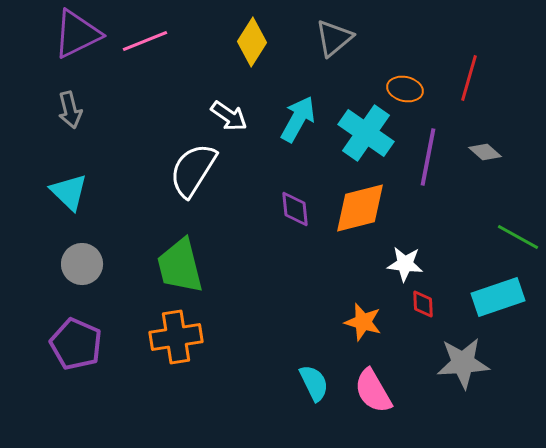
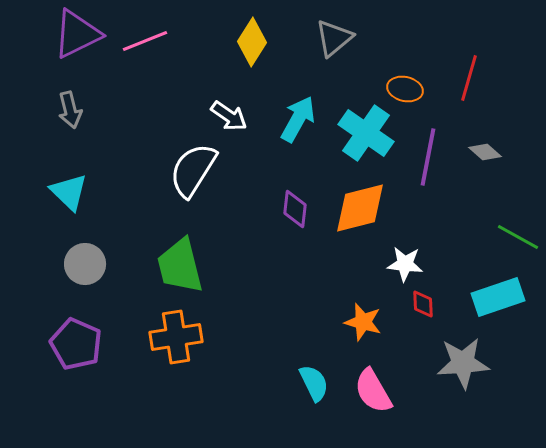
purple diamond: rotated 12 degrees clockwise
gray circle: moved 3 px right
